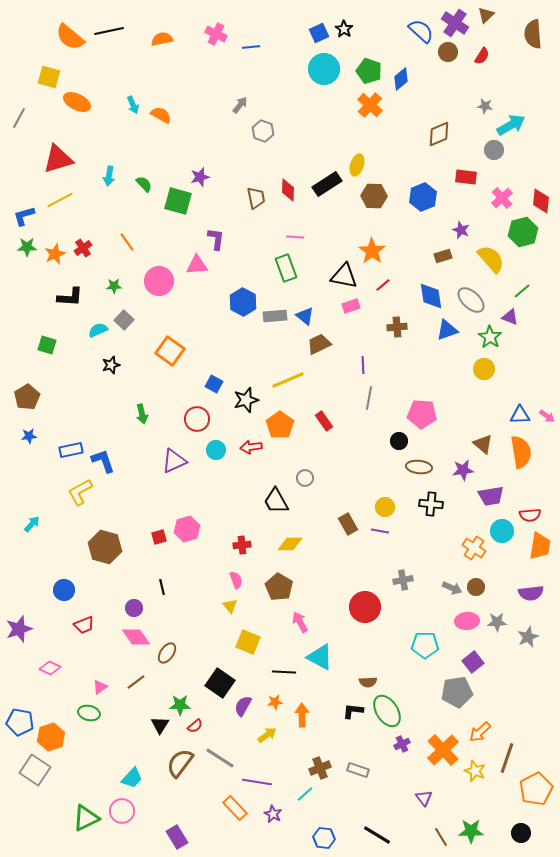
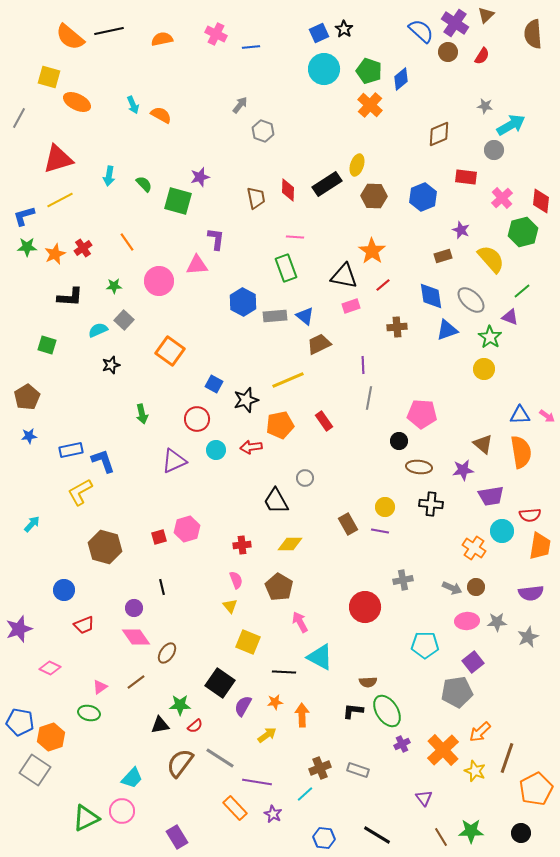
orange pentagon at (280, 425): rotated 24 degrees clockwise
black triangle at (160, 725): rotated 48 degrees clockwise
